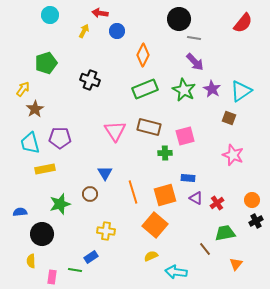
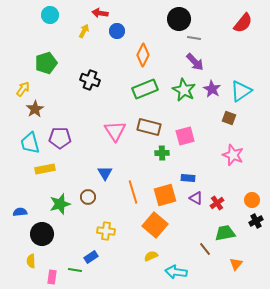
green cross at (165, 153): moved 3 px left
brown circle at (90, 194): moved 2 px left, 3 px down
